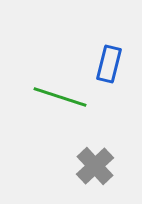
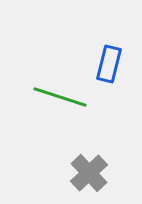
gray cross: moved 6 px left, 7 px down
